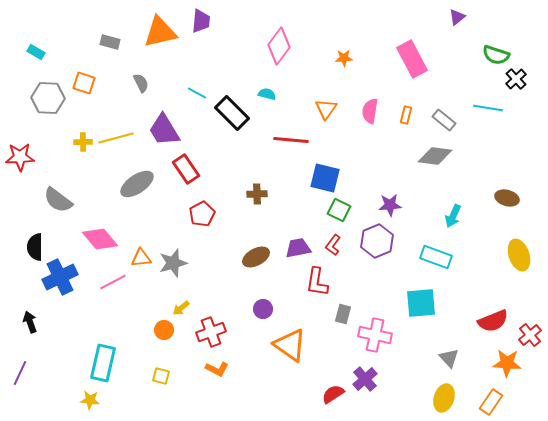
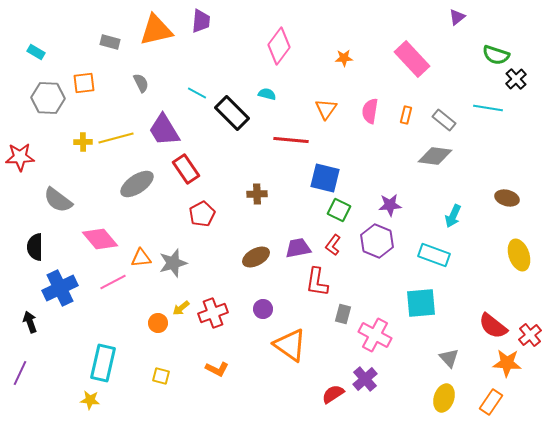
orange triangle at (160, 32): moved 4 px left, 2 px up
pink rectangle at (412, 59): rotated 15 degrees counterclockwise
orange square at (84, 83): rotated 25 degrees counterclockwise
purple hexagon at (377, 241): rotated 16 degrees counterclockwise
cyan rectangle at (436, 257): moved 2 px left, 2 px up
blue cross at (60, 277): moved 11 px down
red semicircle at (493, 321): moved 5 px down; rotated 60 degrees clockwise
orange circle at (164, 330): moved 6 px left, 7 px up
red cross at (211, 332): moved 2 px right, 19 px up
pink cross at (375, 335): rotated 16 degrees clockwise
